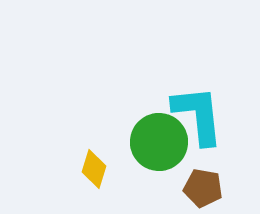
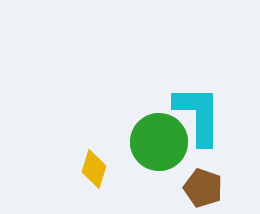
cyan L-shape: rotated 6 degrees clockwise
brown pentagon: rotated 9 degrees clockwise
